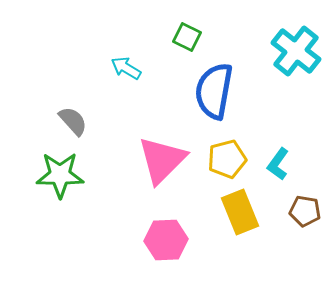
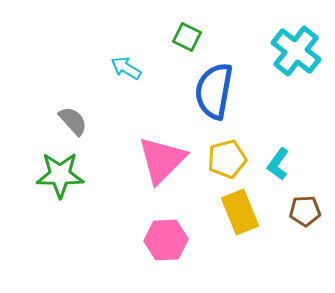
brown pentagon: rotated 12 degrees counterclockwise
